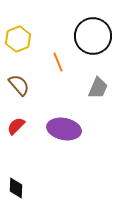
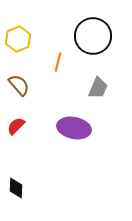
orange line: rotated 36 degrees clockwise
purple ellipse: moved 10 px right, 1 px up
